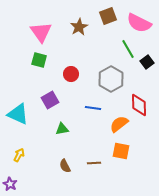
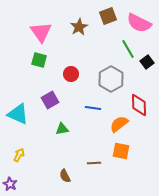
brown semicircle: moved 10 px down
